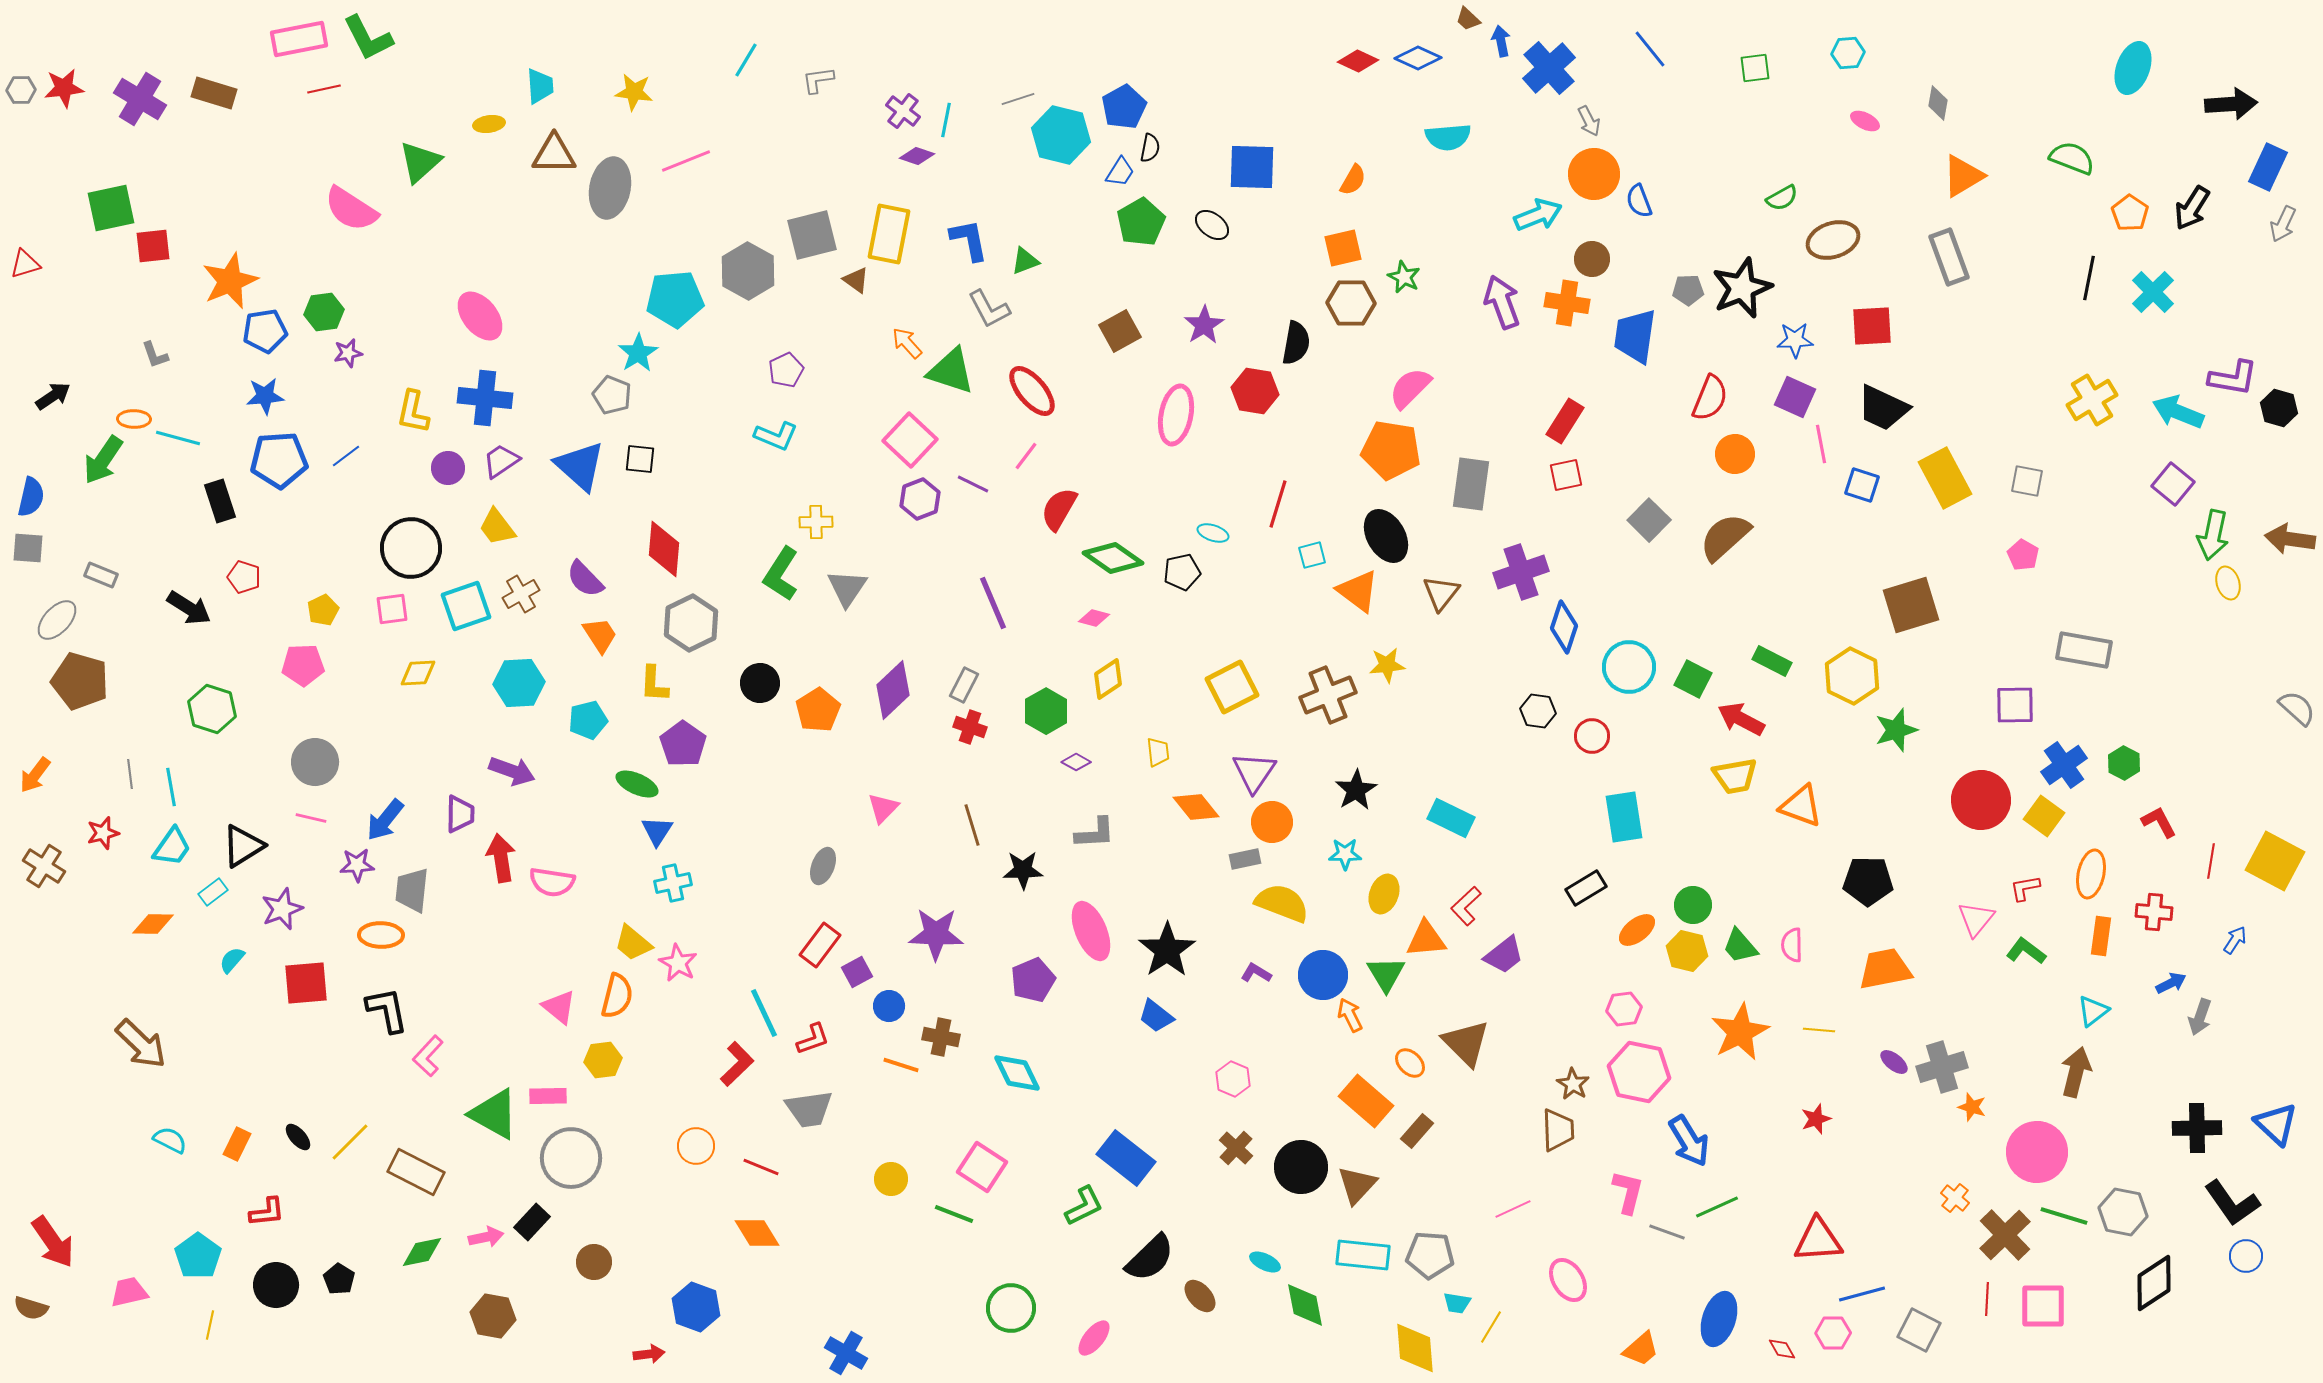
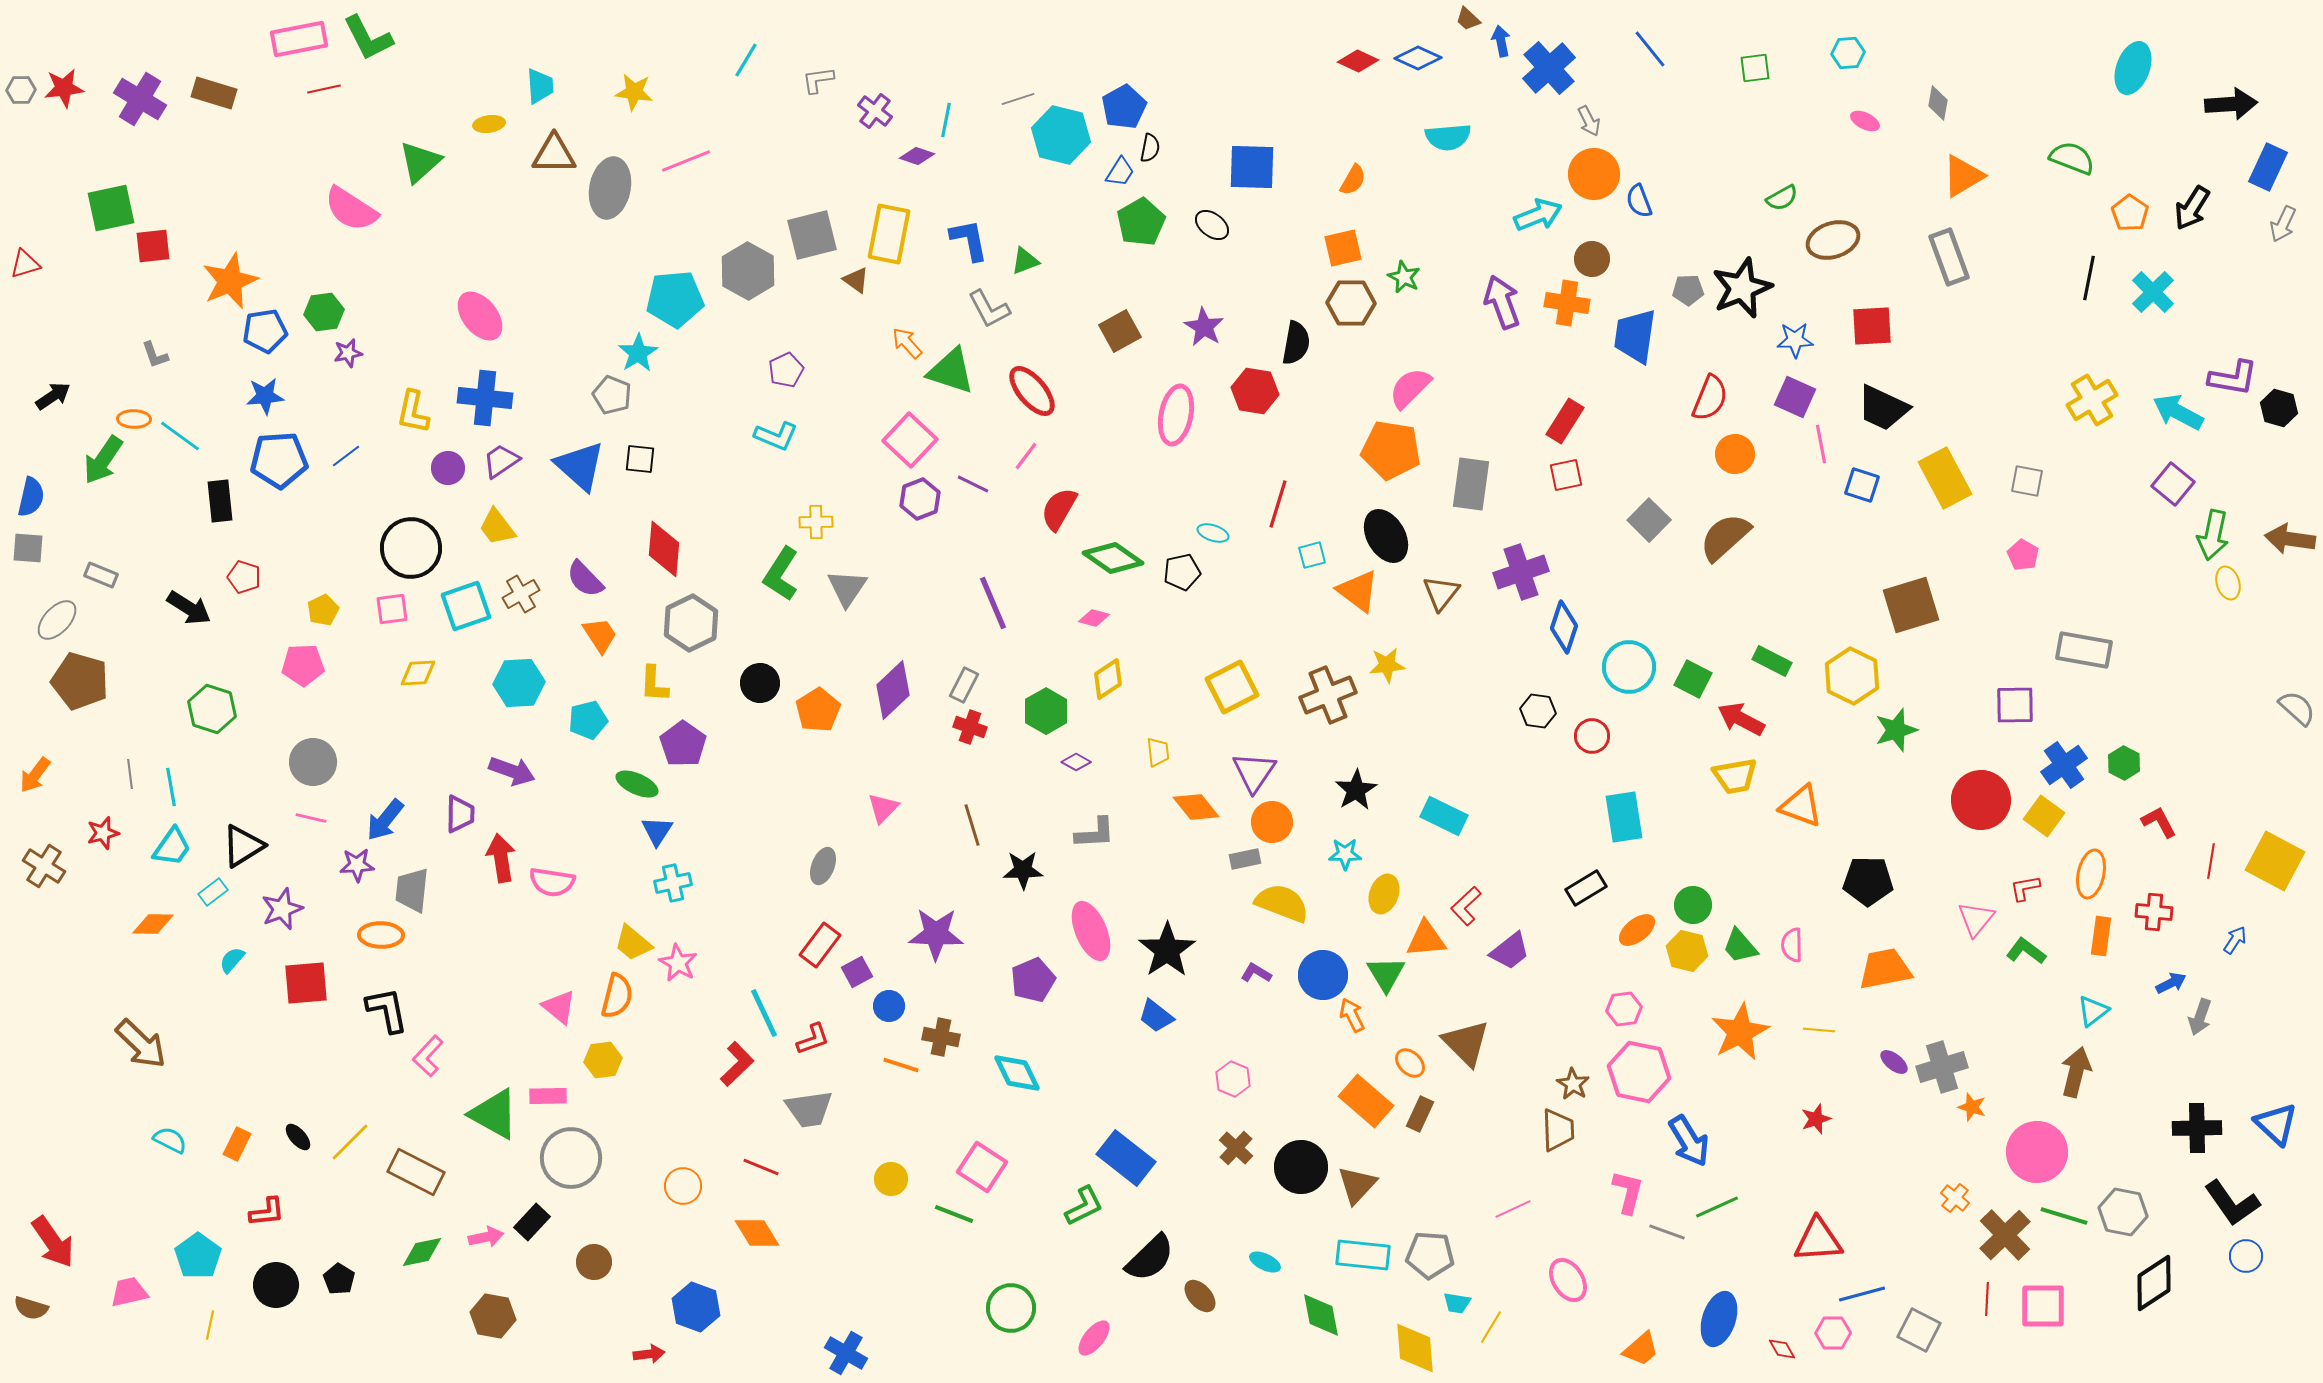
purple cross at (903, 111): moved 28 px left
purple star at (1204, 325): moved 2 px down; rotated 9 degrees counterclockwise
cyan arrow at (2178, 412): rotated 6 degrees clockwise
cyan line at (178, 438): moved 2 px right, 2 px up; rotated 21 degrees clockwise
black rectangle at (220, 501): rotated 12 degrees clockwise
gray circle at (315, 762): moved 2 px left
cyan rectangle at (1451, 818): moved 7 px left, 2 px up
purple trapezoid at (1504, 955): moved 6 px right, 4 px up
orange arrow at (1350, 1015): moved 2 px right
brown rectangle at (1417, 1131): moved 3 px right, 17 px up; rotated 16 degrees counterclockwise
orange circle at (696, 1146): moved 13 px left, 40 px down
green diamond at (1305, 1305): moved 16 px right, 10 px down
